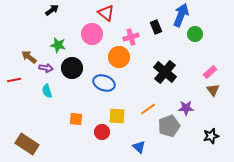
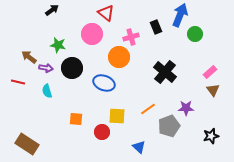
blue arrow: moved 1 px left
red line: moved 4 px right, 2 px down; rotated 24 degrees clockwise
